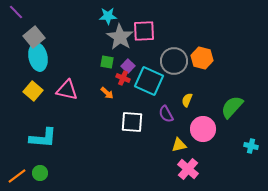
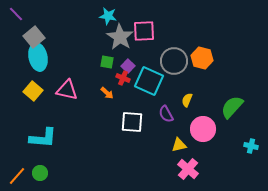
purple line: moved 2 px down
cyan star: rotated 12 degrees clockwise
orange line: rotated 12 degrees counterclockwise
